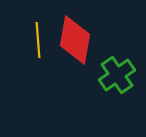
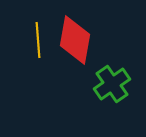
green cross: moved 5 px left, 9 px down
